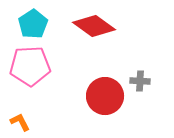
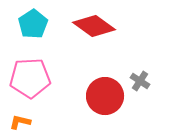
pink pentagon: moved 12 px down
gray cross: rotated 30 degrees clockwise
orange L-shape: rotated 50 degrees counterclockwise
